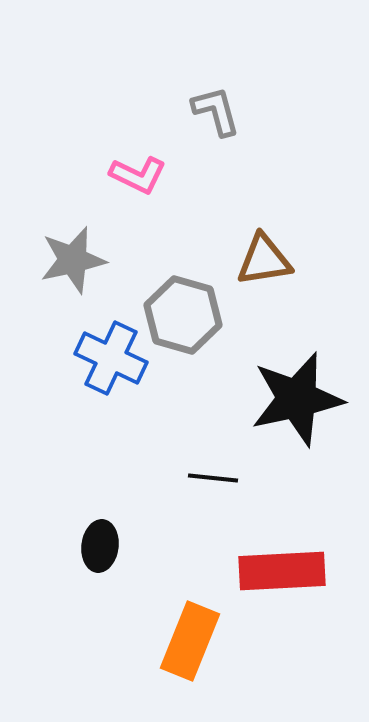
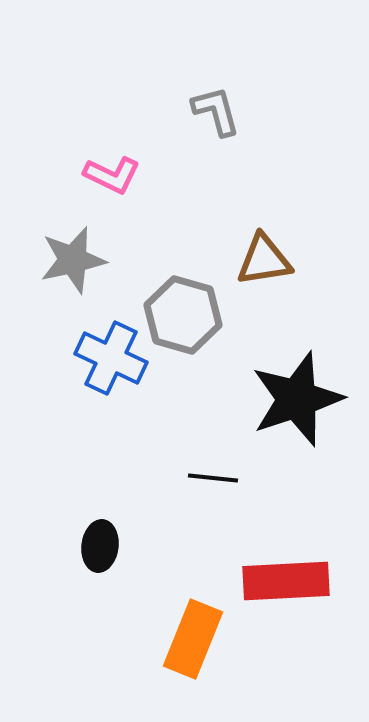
pink L-shape: moved 26 px left
black star: rotated 6 degrees counterclockwise
red rectangle: moved 4 px right, 10 px down
orange rectangle: moved 3 px right, 2 px up
